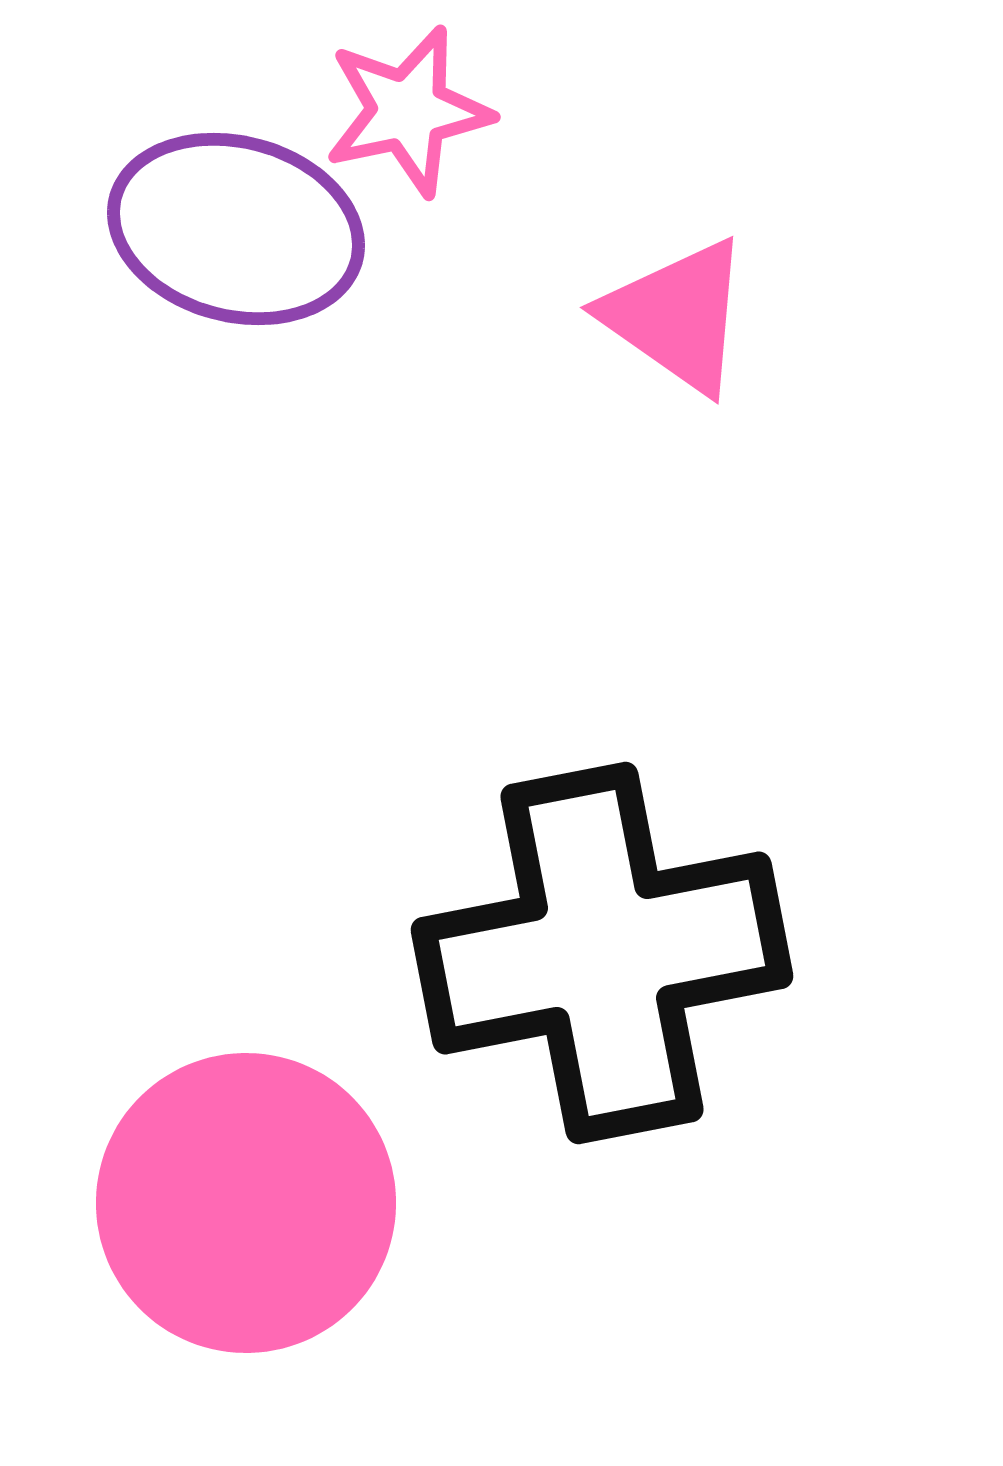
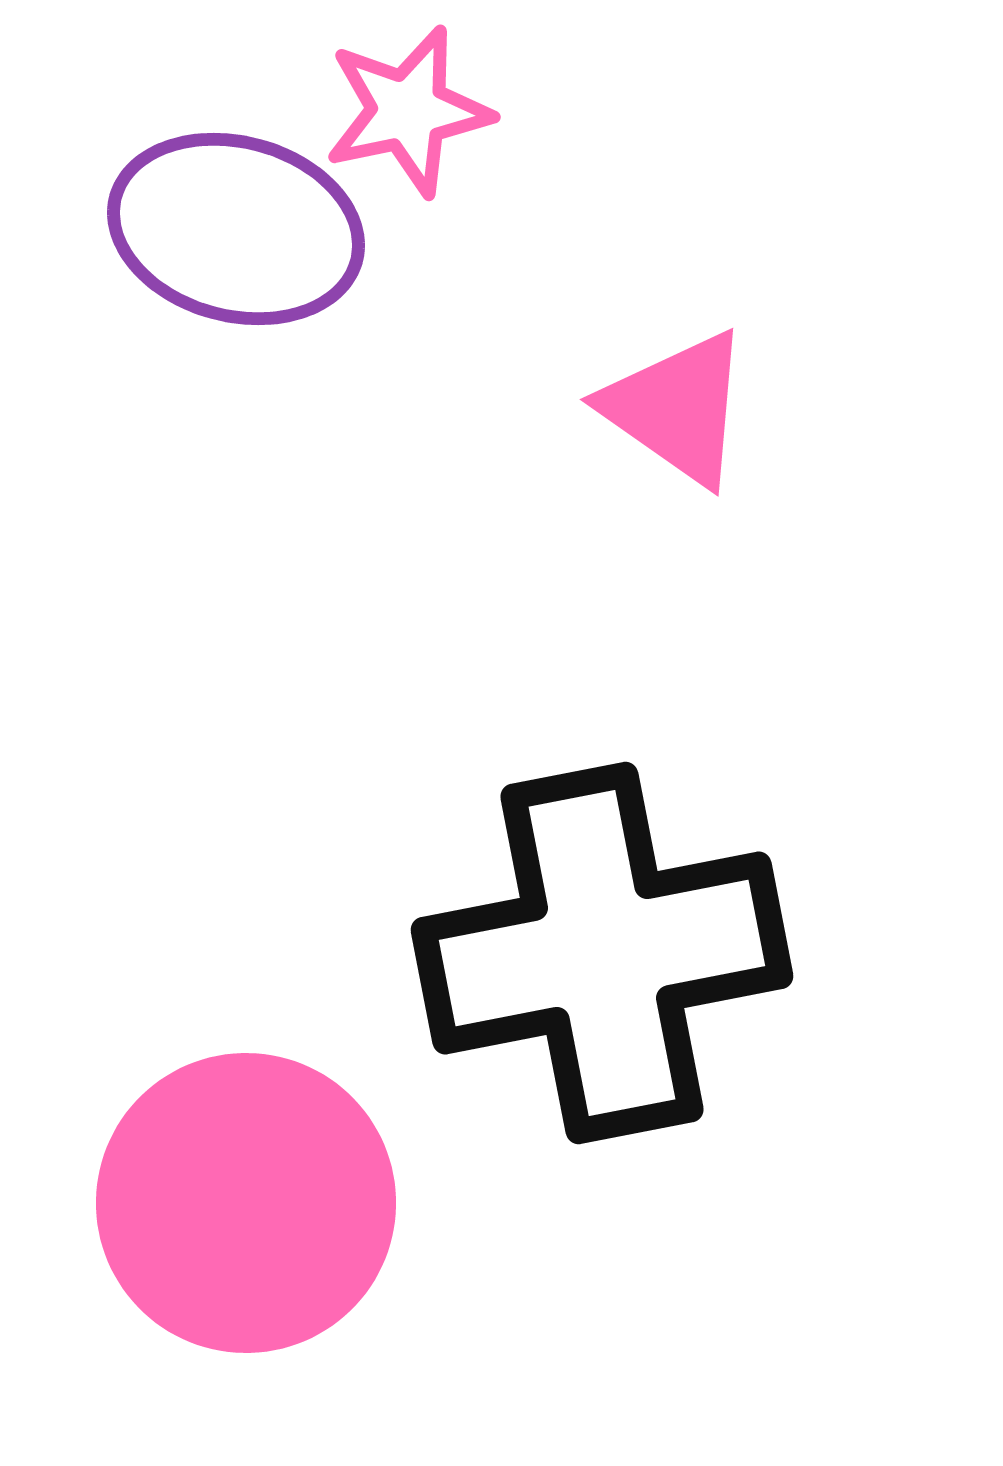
pink triangle: moved 92 px down
